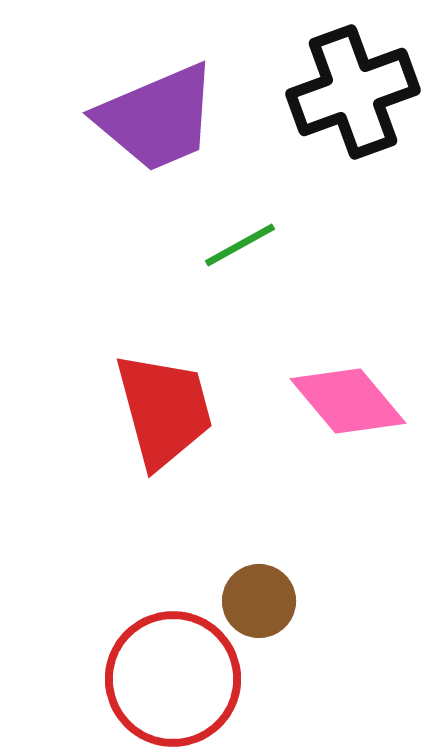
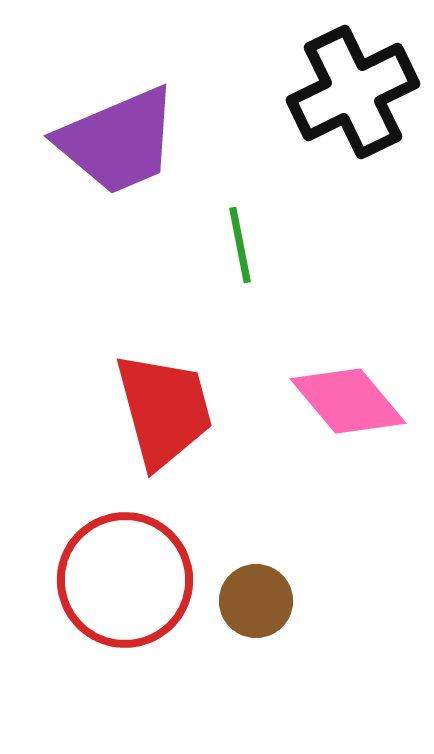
black cross: rotated 6 degrees counterclockwise
purple trapezoid: moved 39 px left, 23 px down
green line: rotated 72 degrees counterclockwise
brown circle: moved 3 px left
red circle: moved 48 px left, 99 px up
